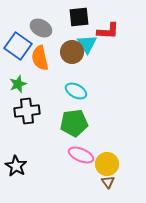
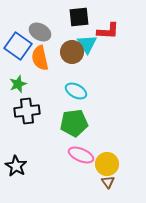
gray ellipse: moved 1 px left, 4 px down
